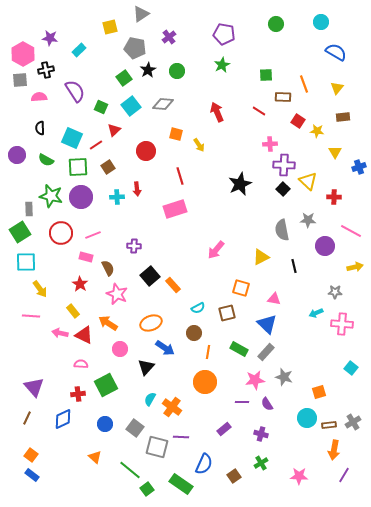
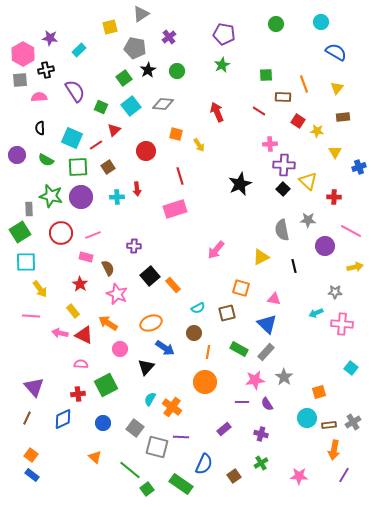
gray star at (284, 377): rotated 18 degrees clockwise
blue circle at (105, 424): moved 2 px left, 1 px up
